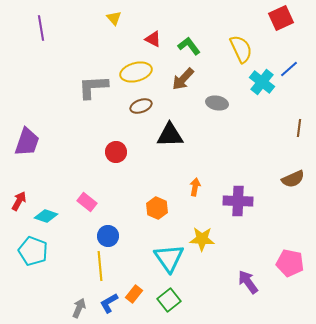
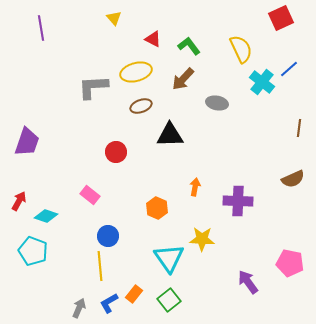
pink rectangle: moved 3 px right, 7 px up
